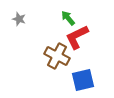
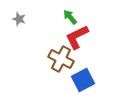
green arrow: moved 2 px right, 1 px up
brown cross: moved 4 px right, 3 px down
blue square: rotated 15 degrees counterclockwise
